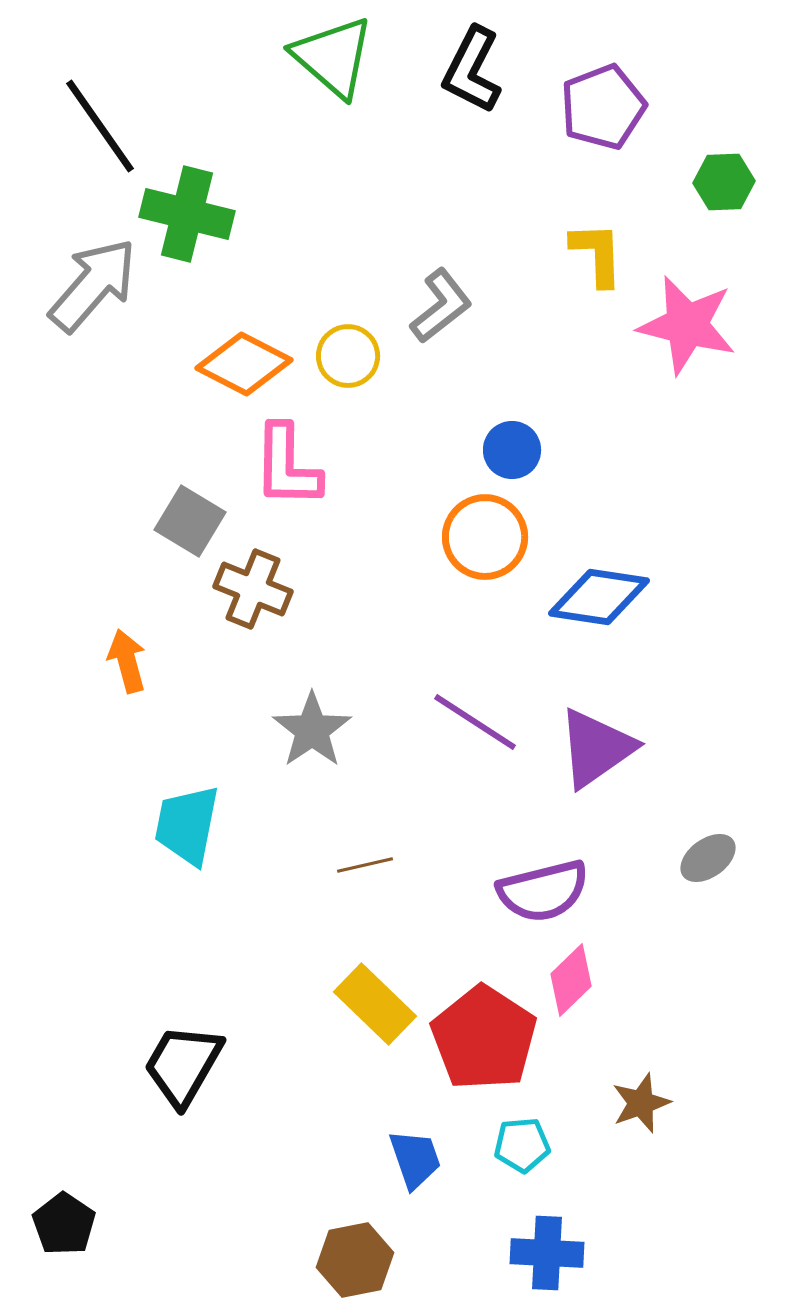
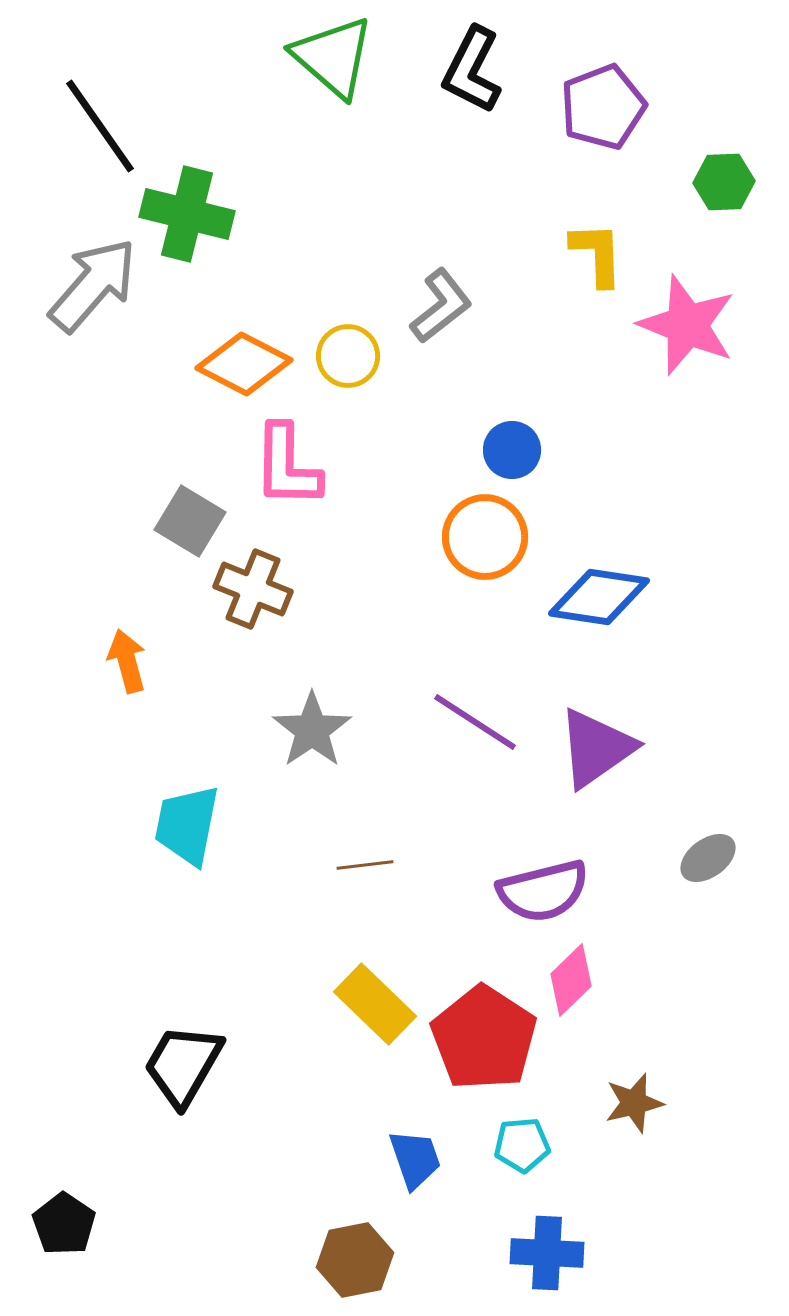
pink star: rotated 8 degrees clockwise
brown line: rotated 6 degrees clockwise
brown star: moved 7 px left; rotated 6 degrees clockwise
